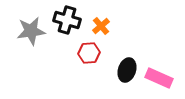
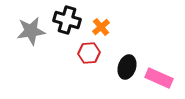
orange cross: moved 1 px down
black ellipse: moved 3 px up
